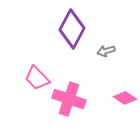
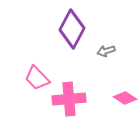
pink cross: rotated 24 degrees counterclockwise
